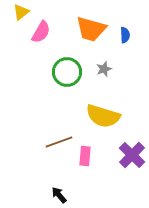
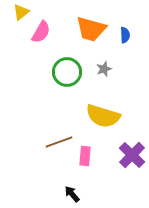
black arrow: moved 13 px right, 1 px up
